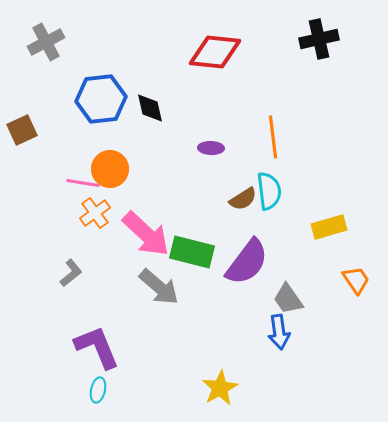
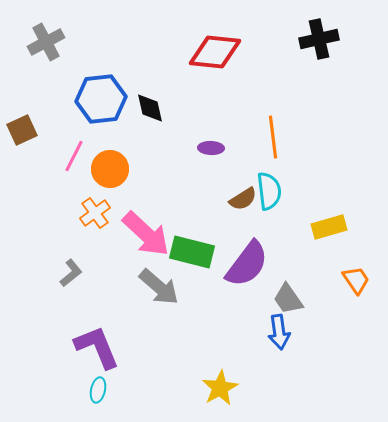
pink line: moved 9 px left, 27 px up; rotated 72 degrees counterclockwise
purple semicircle: moved 2 px down
